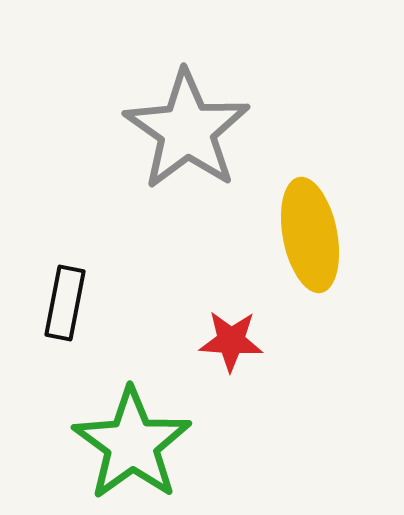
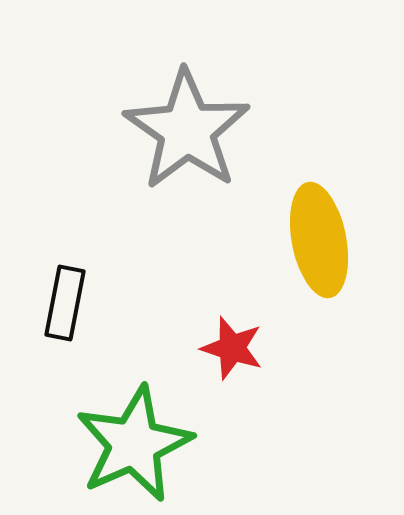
yellow ellipse: moved 9 px right, 5 px down
red star: moved 1 px right, 7 px down; rotated 14 degrees clockwise
green star: moved 2 px right; rotated 12 degrees clockwise
